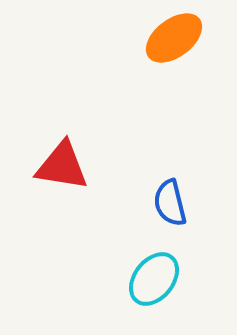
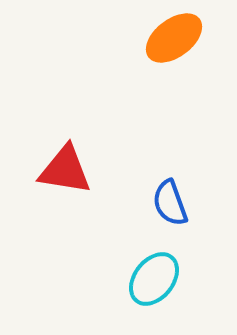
red triangle: moved 3 px right, 4 px down
blue semicircle: rotated 6 degrees counterclockwise
